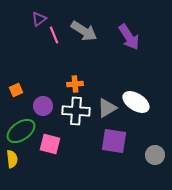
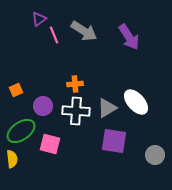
white ellipse: rotated 16 degrees clockwise
